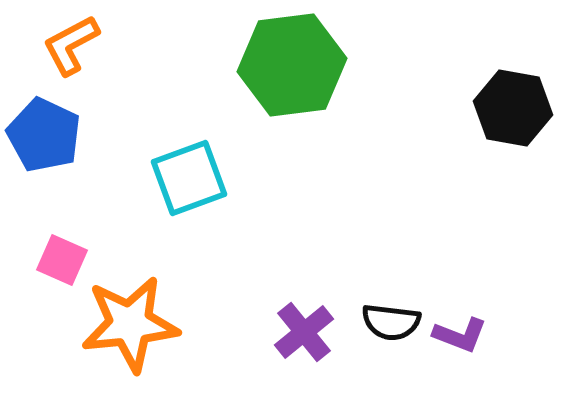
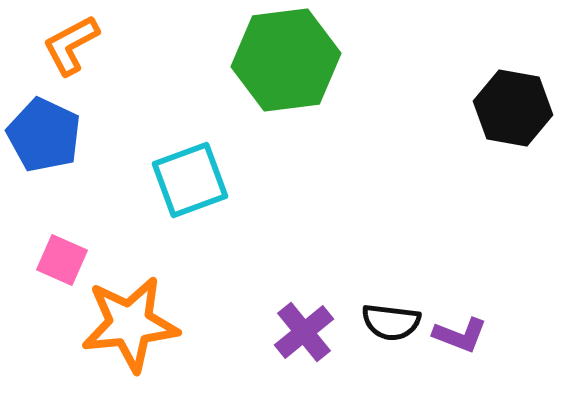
green hexagon: moved 6 px left, 5 px up
cyan square: moved 1 px right, 2 px down
